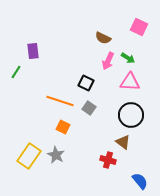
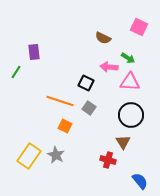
purple rectangle: moved 1 px right, 1 px down
pink arrow: moved 1 px right, 6 px down; rotated 72 degrees clockwise
orange square: moved 2 px right, 1 px up
brown triangle: rotated 21 degrees clockwise
